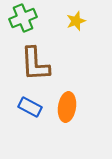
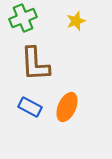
orange ellipse: rotated 16 degrees clockwise
